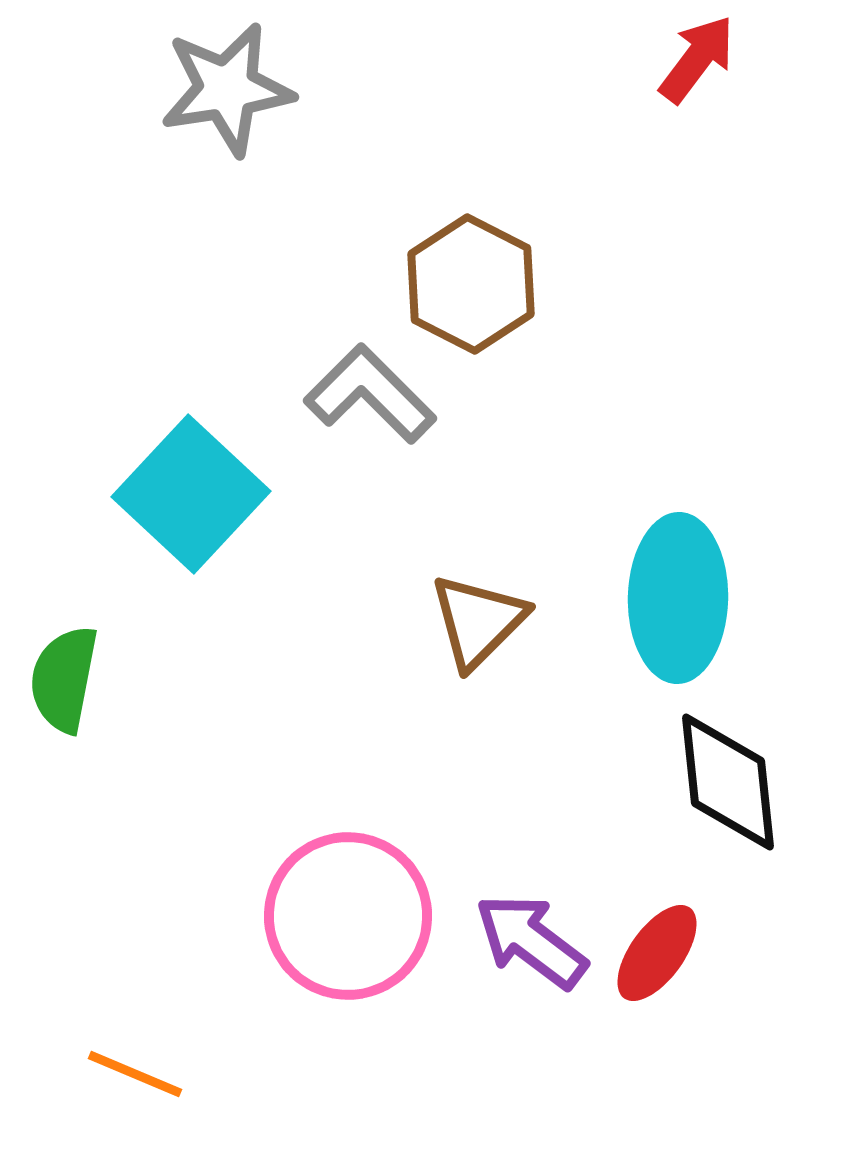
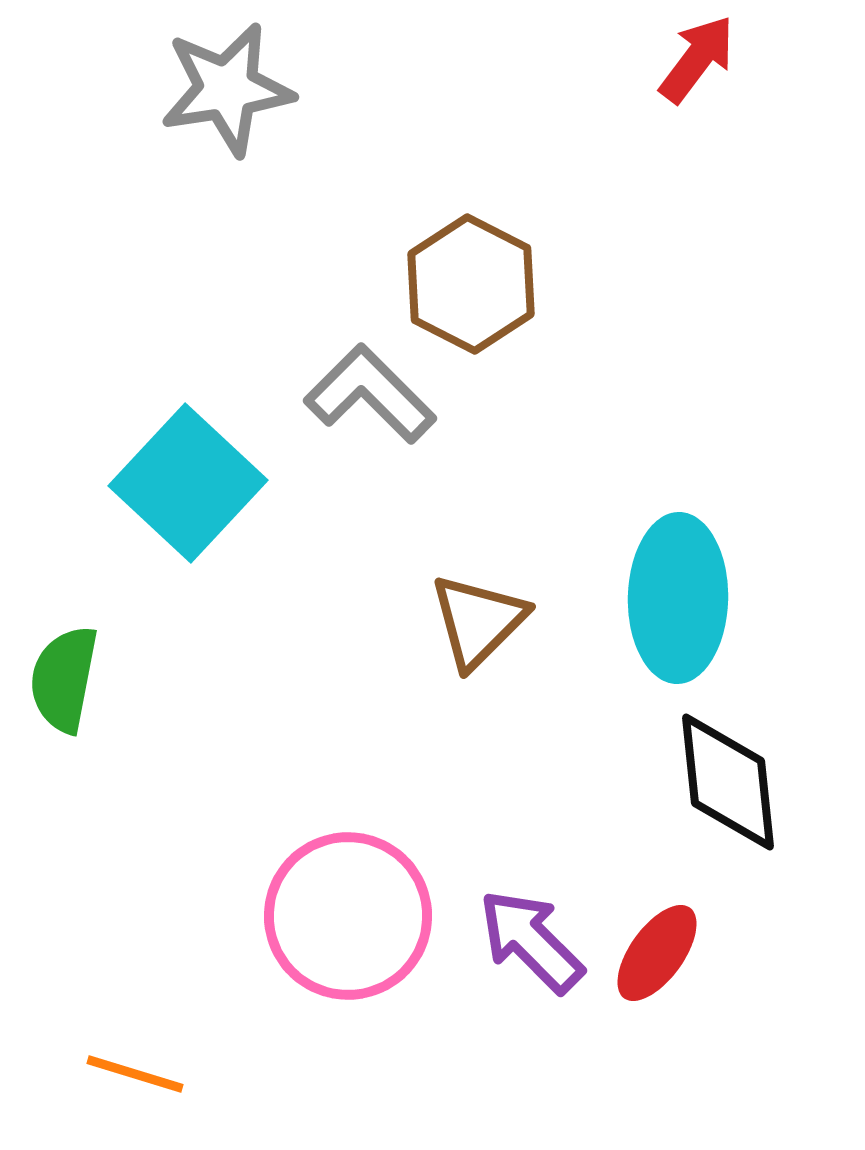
cyan square: moved 3 px left, 11 px up
purple arrow: rotated 8 degrees clockwise
orange line: rotated 6 degrees counterclockwise
